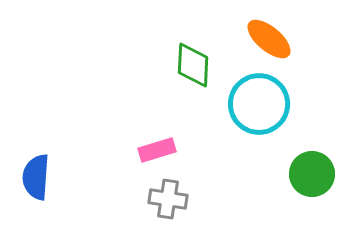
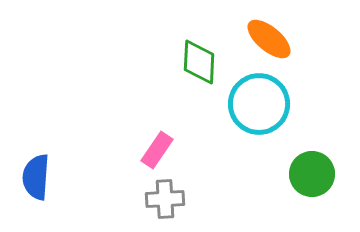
green diamond: moved 6 px right, 3 px up
pink rectangle: rotated 39 degrees counterclockwise
gray cross: moved 3 px left; rotated 12 degrees counterclockwise
